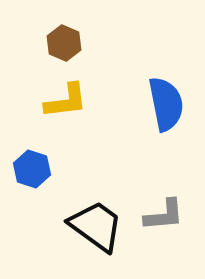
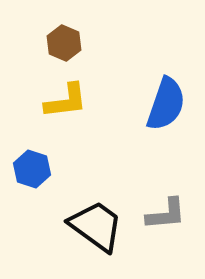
blue semicircle: rotated 30 degrees clockwise
gray L-shape: moved 2 px right, 1 px up
